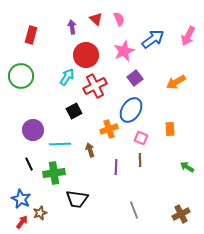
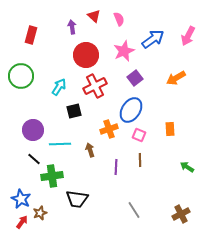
red triangle: moved 2 px left, 3 px up
cyan arrow: moved 8 px left, 10 px down
orange arrow: moved 4 px up
black square: rotated 14 degrees clockwise
pink square: moved 2 px left, 3 px up
black line: moved 5 px right, 5 px up; rotated 24 degrees counterclockwise
green cross: moved 2 px left, 3 px down
gray line: rotated 12 degrees counterclockwise
